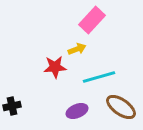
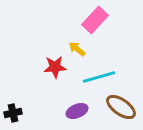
pink rectangle: moved 3 px right
yellow arrow: rotated 120 degrees counterclockwise
black cross: moved 1 px right, 7 px down
